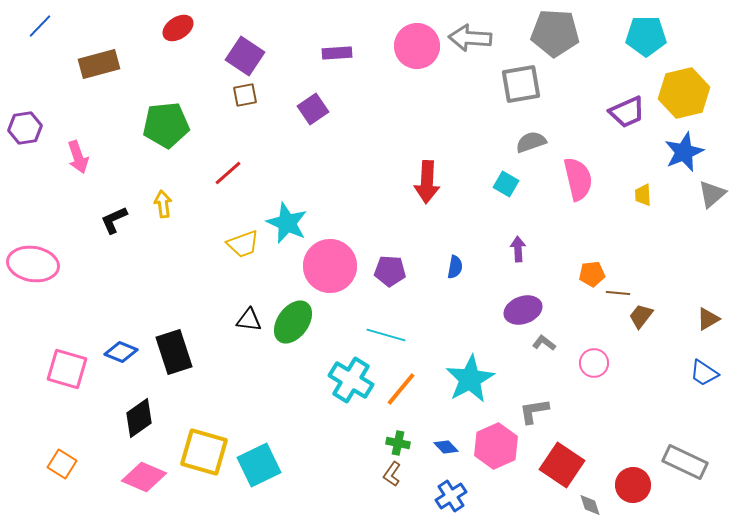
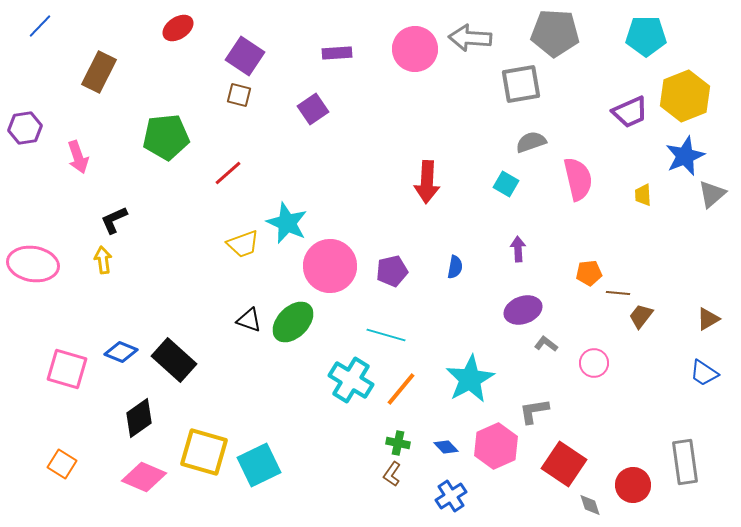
pink circle at (417, 46): moved 2 px left, 3 px down
brown rectangle at (99, 64): moved 8 px down; rotated 48 degrees counterclockwise
yellow hexagon at (684, 93): moved 1 px right, 3 px down; rotated 9 degrees counterclockwise
brown square at (245, 95): moved 6 px left; rotated 25 degrees clockwise
purple trapezoid at (627, 112): moved 3 px right
green pentagon at (166, 125): moved 12 px down
blue star at (684, 152): moved 1 px right, 4 px down
yellow arrow at (163, 204): moved 60 px left, 56 px down
purple pentagon at (390, 271): moved 2 px right; rotated 16 degrees counterclockwise
orange pentagon at (592, 274): moved 3 px left, 1 px up
black triangle at (249, 320): rotated 12 degrees clockwise
green ellipse at (293, 322): rotated 9 degrees clockwise
gray L-shape at (544, 343): moved 2 px right, 1 px down
black rectangle at (174, 352): moved 8 px down; rotated 30 degrees counterclockwise
gray rectangle at (685, 462): rotated 57 degrees clockwise
red square at (562, 465): moved 2 px right, 1 px up
